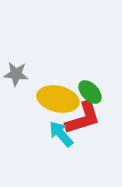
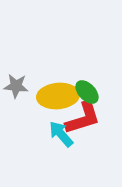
gray star: moved 12 px down
green ellipse: moved 3 px left
yellow ellipse: moved 3 px up; rotated 18 degrees counterclockwise
